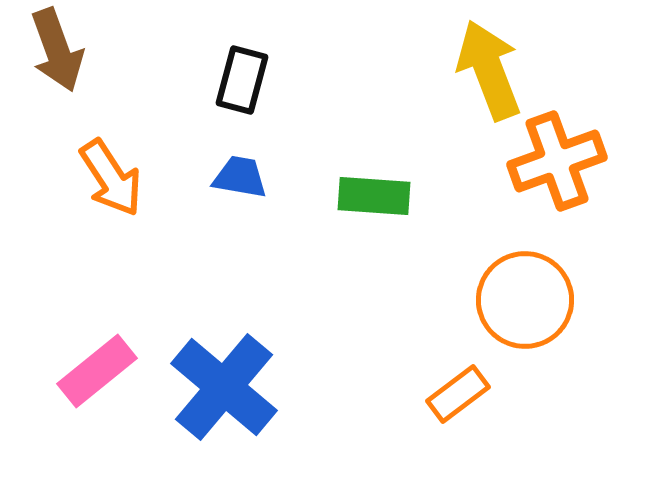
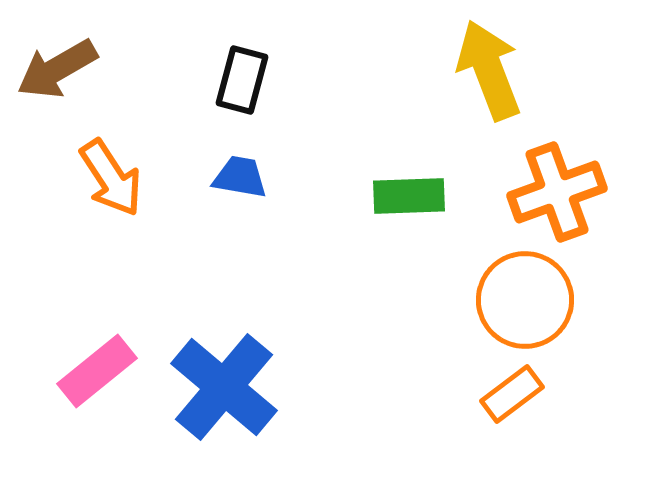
brown arrow: moved 19 px down; rotated 80 degrees clockwise
orange cross: moved 31 px down
green rectangle: moved 35 px right; rotated 6 degrees counterclockwise
orange rectangle: moved 54 px right
